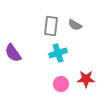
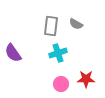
gray semicircle: moved 1 px right, 1 px up
